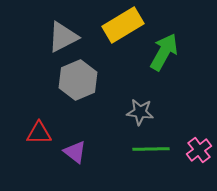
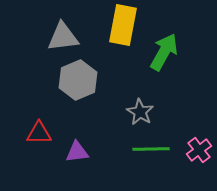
yellow rectangle: rotated 48 degrees counterclockwise
gray triangle: rotated 20 degrees clockwise
gray star: rotated 24 degrees clockwise
purple triangle: moved 2 px right; rotated 45 degrees counterclockwise
